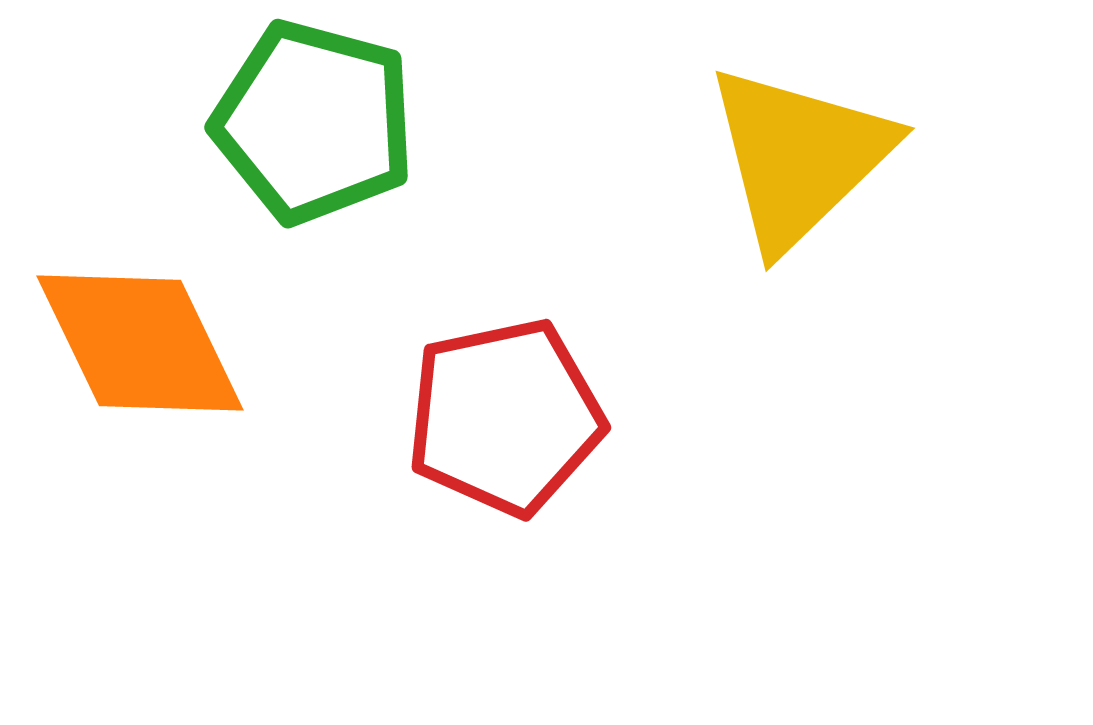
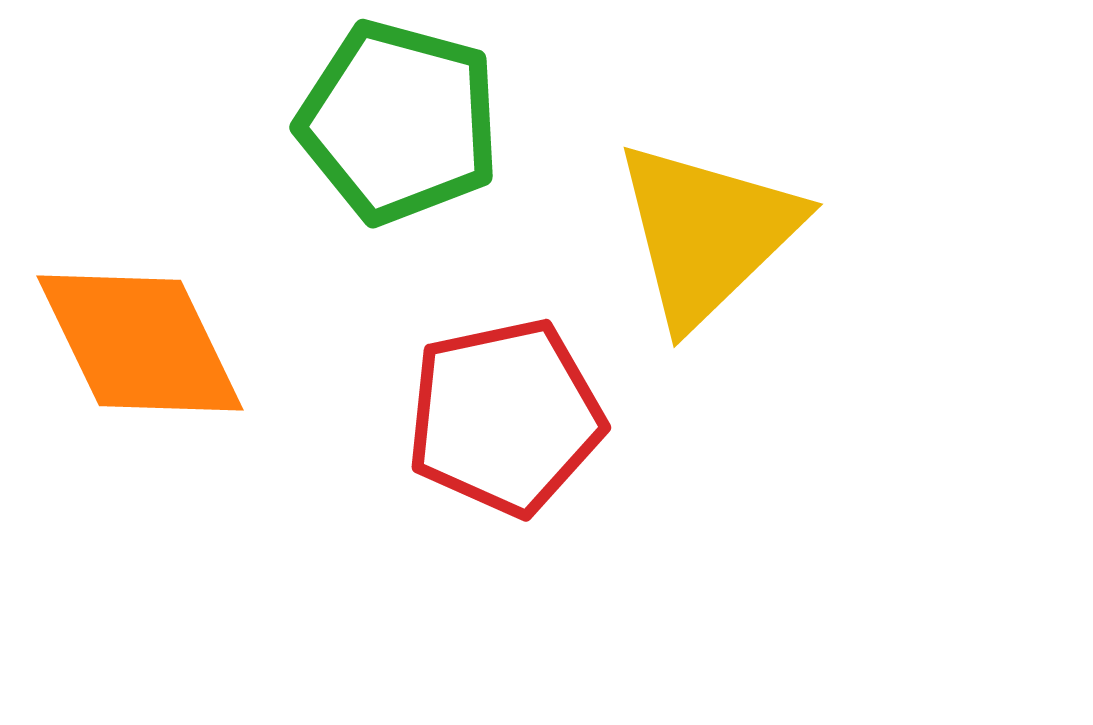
green pentagon: moved 85 px right
yellow triangle: moved 92 px left, 76 px down
